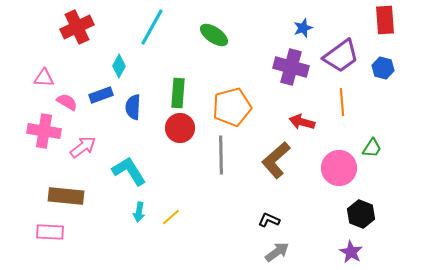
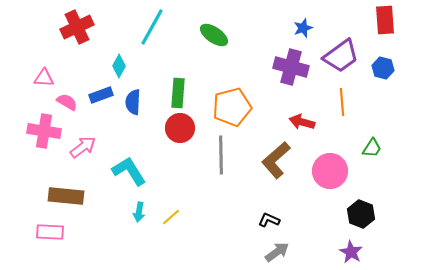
blue semicircle: moved 5 px up
pink circle: moved 9 px left, 3 px down
